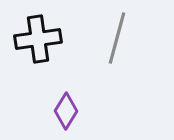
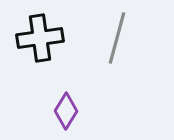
black cross: moved 2 px right, 1 px up
